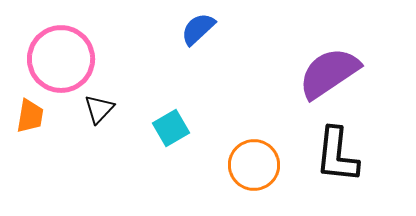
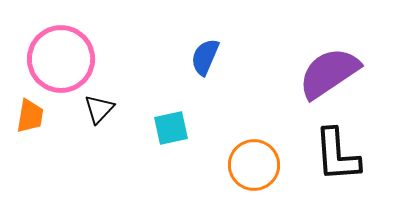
blue semicircle: moved 7 px right, 28 px down; rotated 24 degrees counterclockwise
cyan square: rotated 18 degrees clockwise
black L-shape: rotated 10 degrees counterclockwise
